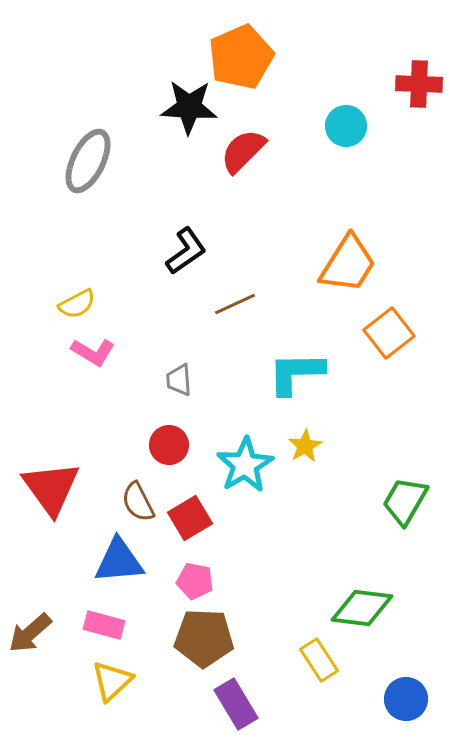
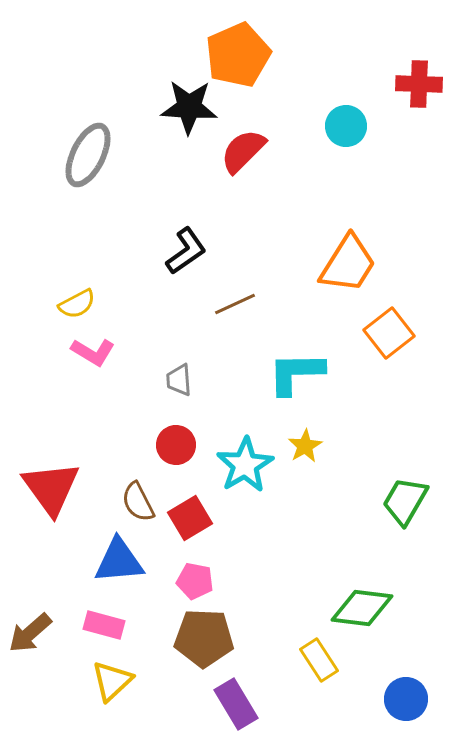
orange pentagon: moved 3 px left, 2 px up
gray ellipse: moved 6 px up
red circle: moved 7 px right
